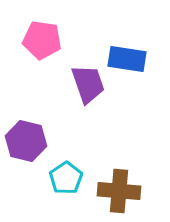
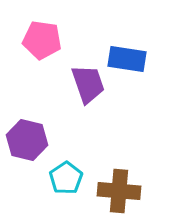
purple hexagon: moved 1 px right, 1 px up
